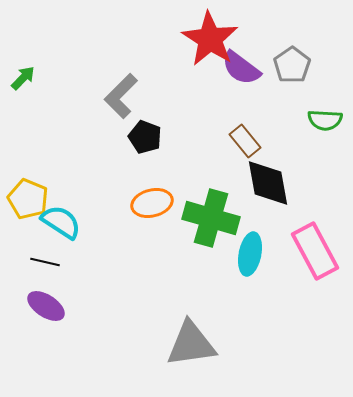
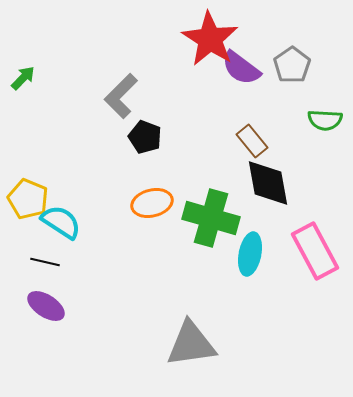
brown rectangle: moved 7 px right
